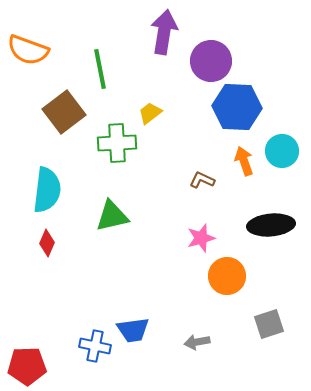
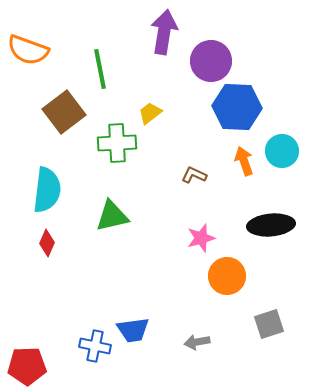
brown L-shape: moved 8 px left, 5 px up
